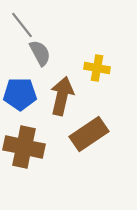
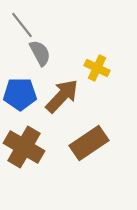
yellow cross: rotated 15 degrees clockwise
brown arrow: rotated 30 degrees clockwise
brown rectangle: moved 9 px down
brown cross: rotated 18 degrees clockwise
